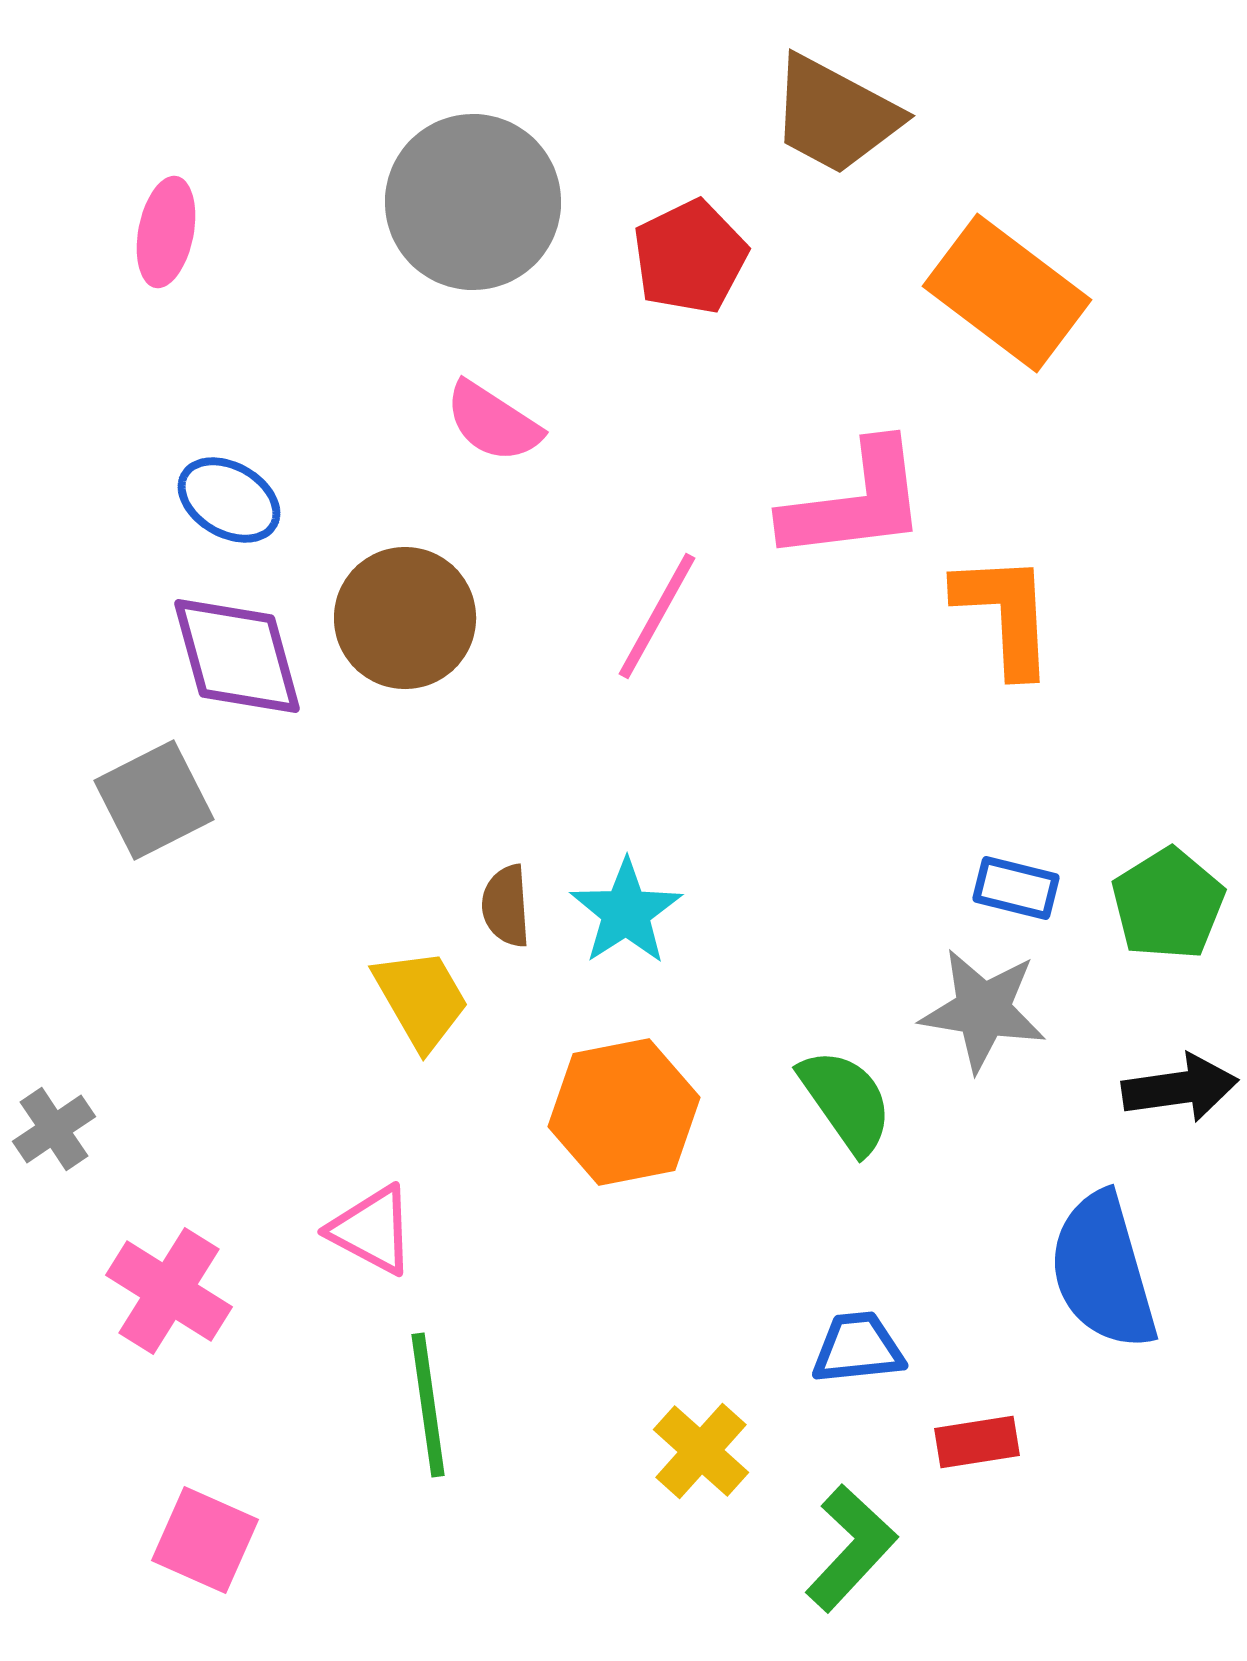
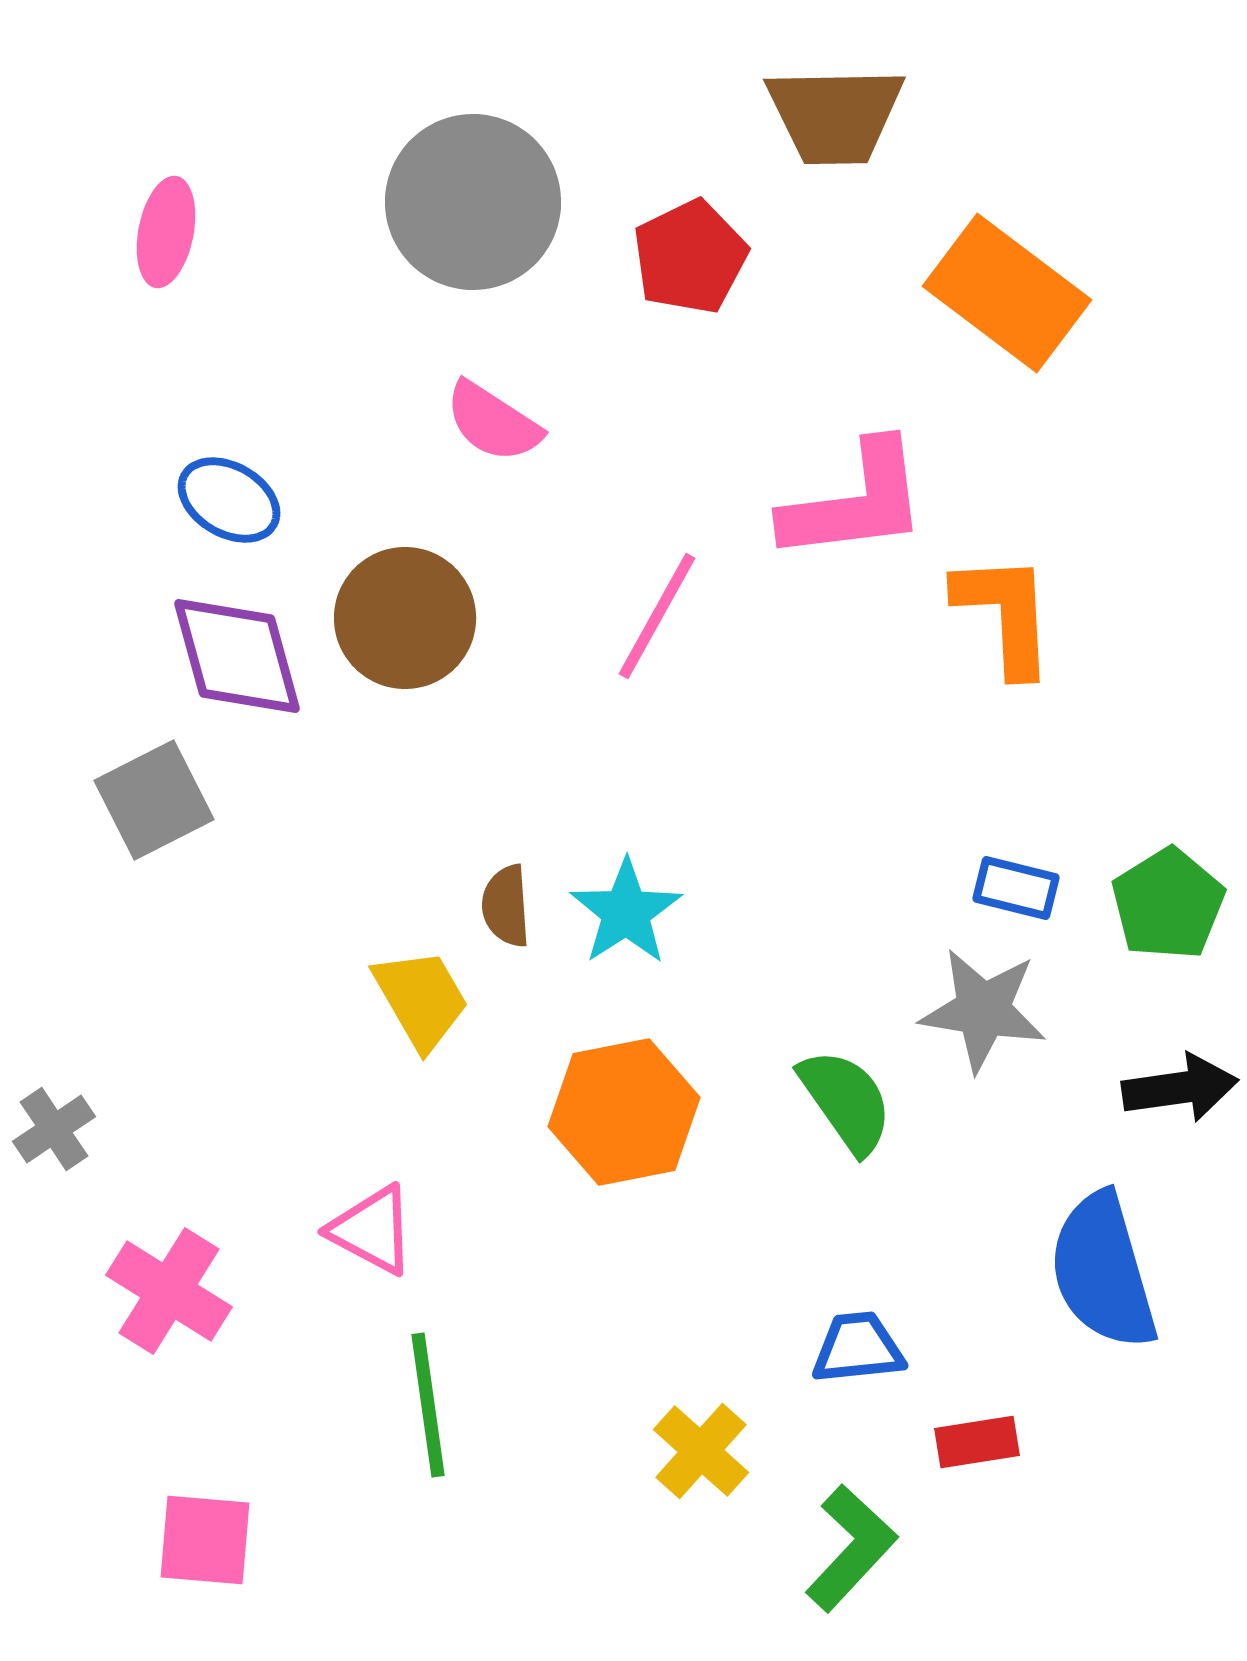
brown trapezoid: rotated 29 degrees counterclockwise
pink square: rotated 19 degrees counterclockwise
